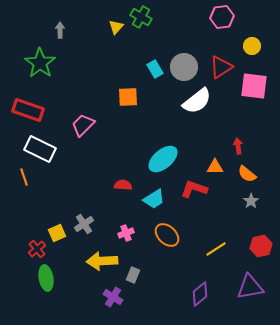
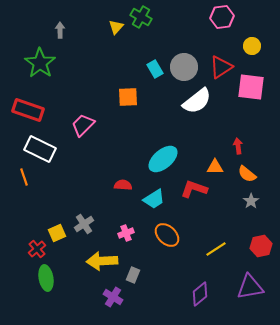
pink square: moved 3 px left, 1 px down
